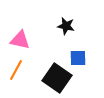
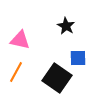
black star: rotated 18 degrees clockwise
orange line: moved 2 px down
